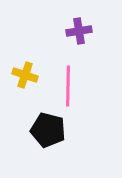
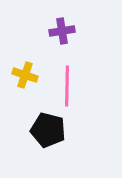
purple cross: moved 17 px left
pink line: moved 1 px left
